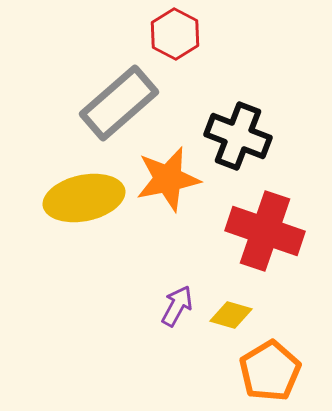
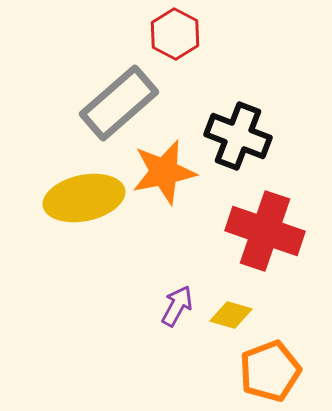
orange star: moved 4 px left, 7 px up
orange pentagon: rotated 10 degrees clockwise
